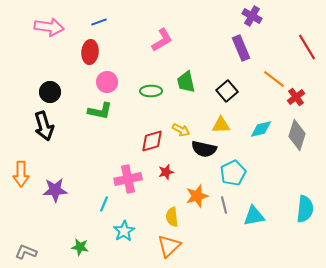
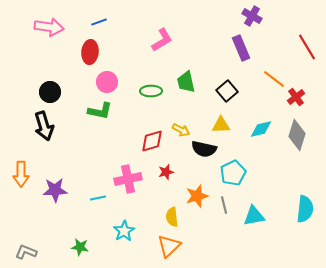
cyan line: moved 6 px left, 6 px up; rotated 56 degrees clockwise
